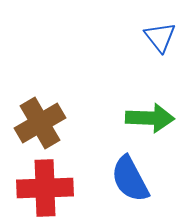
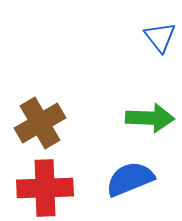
blue semicircle: rotated 96 degrees clockwise
